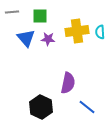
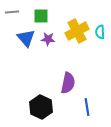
green square: moved 1 px right
yellow cross: rotated 20 degrees counterclockwise
blue line: rotated 42 degrees clockwise
